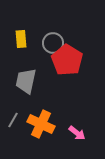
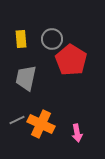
gray circle: moved 1 px left, 4 px up
red pentagon: moved 4 px right
gray trapezoid: moved 3 px up
gray line: moved 4 px right; rotated 35 degrees clockwise
pink arrow: rotated 42 degrees clockwise
